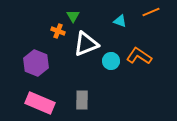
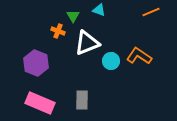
cyan triangle: moved 21 px left, 11 px up
white triangle: moved 1 px right, 1 px up
